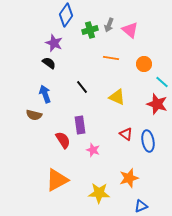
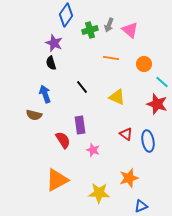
black semicircle: moved 2 px right; rotated 144 degrees counterclockwise
